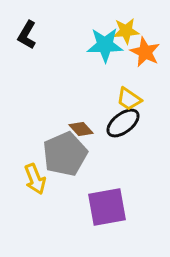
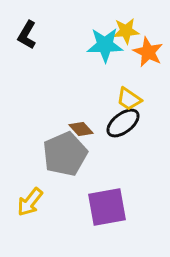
orange star: moved 3 px right
yellow arrow: moved 5 px left, 23 px down; rotated 60 degrees clockwise
